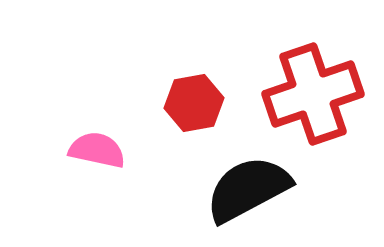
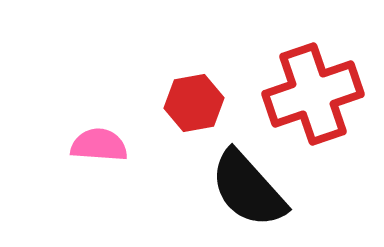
pink semicircle: moved 2 px right, 5 px up; rotated 8 degrees counterclockwise
black semicircle: rotated 104 degrees counterclockwise
